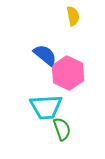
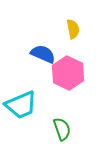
yellow semicircle: moved 13 px down
blue semicircle: moved 2 px left, 1 px up; rotated 15 degrees counterclockwise
cyan trapezoid: moved 25 px left, 2 px up; rotated 20 degrees counterclockwise
